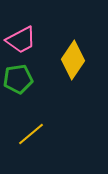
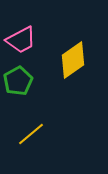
yellow diamond: rotated 21 degrees clockwise
green pentagon: moved 2 px down; rotated 20 degrees counterclockwise
